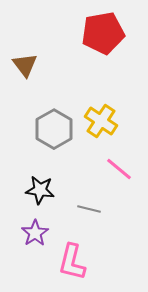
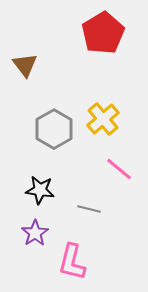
red pentagon: rotated 21 degrees counterclockwise
yellow cross: moved 2 px right, 2 px up; rotated 16 degrees clockwise
